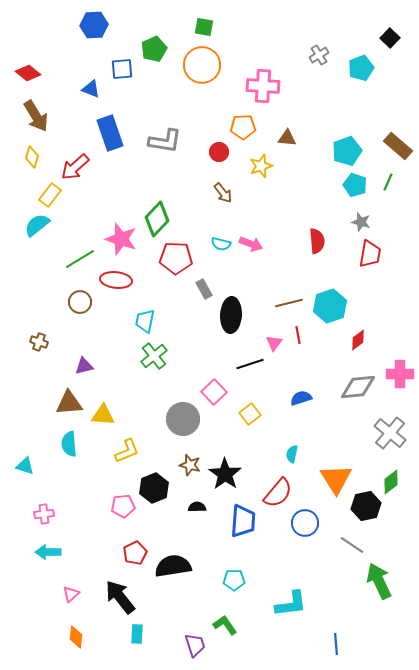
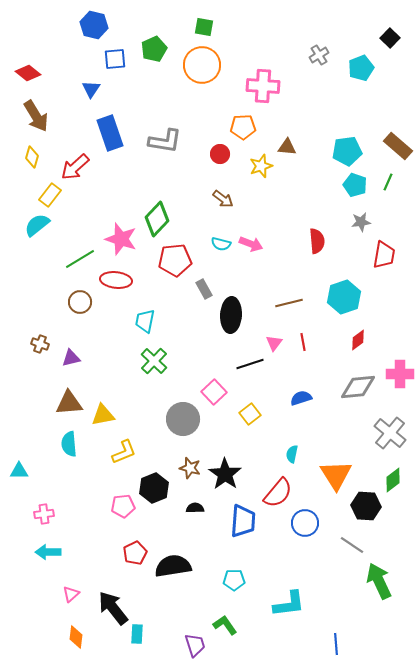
blue hexagon at (94, 25): rotated 16 degrees clockwise
blue square at (122, 69): moved 7 px left, 10 px up
blue triangle at (91, 89): rotated 42 degrees clockwise
brown triangle at (287, 138): moved 9 px down
cyan pentagon at (347, 151): rotated 12 degrees clockwise
red circle at (219, 152): moved 1 px right, 2 px down
brown arrow at (223, 193): moved 6 px down; rotated 15 degrees counterclockwise
gray star at (361, 222): rotated 24 degrees counterclockwise
red trapezoid at (370, 254): moved 14 px right, 1 px down
red pentagon at (176, 258): moved 1 px left, 2 px down; rotated 8 degrees counterclockwise
cyan hexagon at (330, 306): moved 14 px right, 9 px up
red line at (298, 335): moved 5 px right, 7 px down
brown cross at (39, 342): moved 1 px right, 2 px down
green cross at (154, 356): moved 5 px down; rotated 8 degrees counterclockwise
purple triangle at (84, 366): moved 13 px left, 8 px up
yellow triangle at (103, 415): rotated 15 degrees counterclockwise
yellow L-shape at (127, 451): moved 3 px left, 1 px down
brown star at (190, 465): moved 3 px down
cyan triangle at (25, 466): moved 6 px left, 5 px down; rotated 18 degrees counterclockwise
orange triangle at (336, 479): moved 4 px up
green diamond at (391, 482): moved 2 px right, 2 px up
black hexagon at (366, 506): rotated 16 degrees clockwise
black semicircle at (197, 507): moved 2 px left, 1 px down
black arrow at (120, 597): moved 7 px left, 11 px down
cyan L-shape at (291, 604): moved 2 px left
